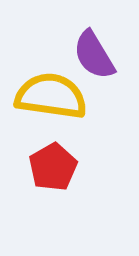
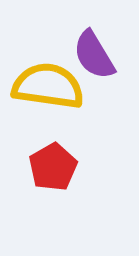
yellow semicircle: moved 3 px left, 10 px up
